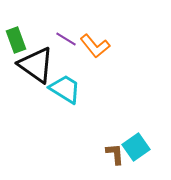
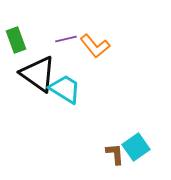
purple line: rotated 45 degrees counterclockwise
black triangle: moved 2 px right, 9 px down
